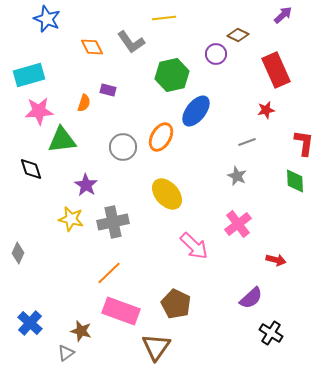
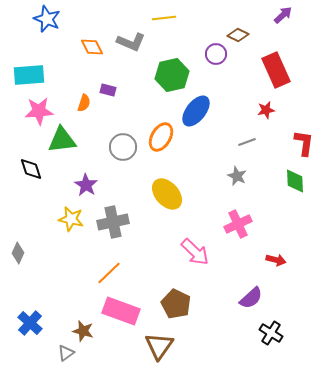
gray L-shape: rotated 32 degrees counterclockwise
cyan rectangle: rotated 12 degrees clockwise
pink cross: rotated 12 degrees clockwise
pink arrow: moved 1 px right, 6 px down
brown star: moved 2 px right
brown triangle: moved 3 px right, 1 px up
